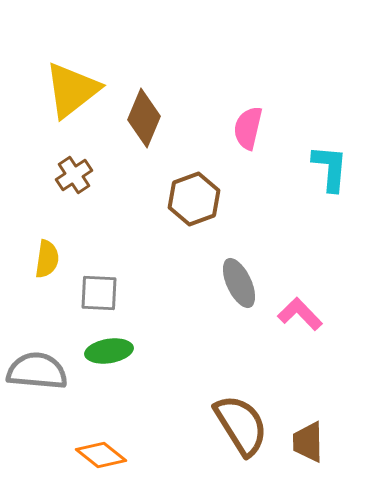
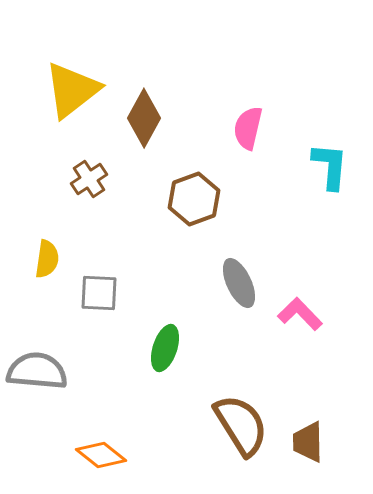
brown diamond: rotated 6 degrees clockwise
cyan L-shape: moved 2 px up
brown cross: moved 15 px right, 4 px down
green ellipse: moved 56 px right, 3 px up; rotated 63 degrees counterclockwise
